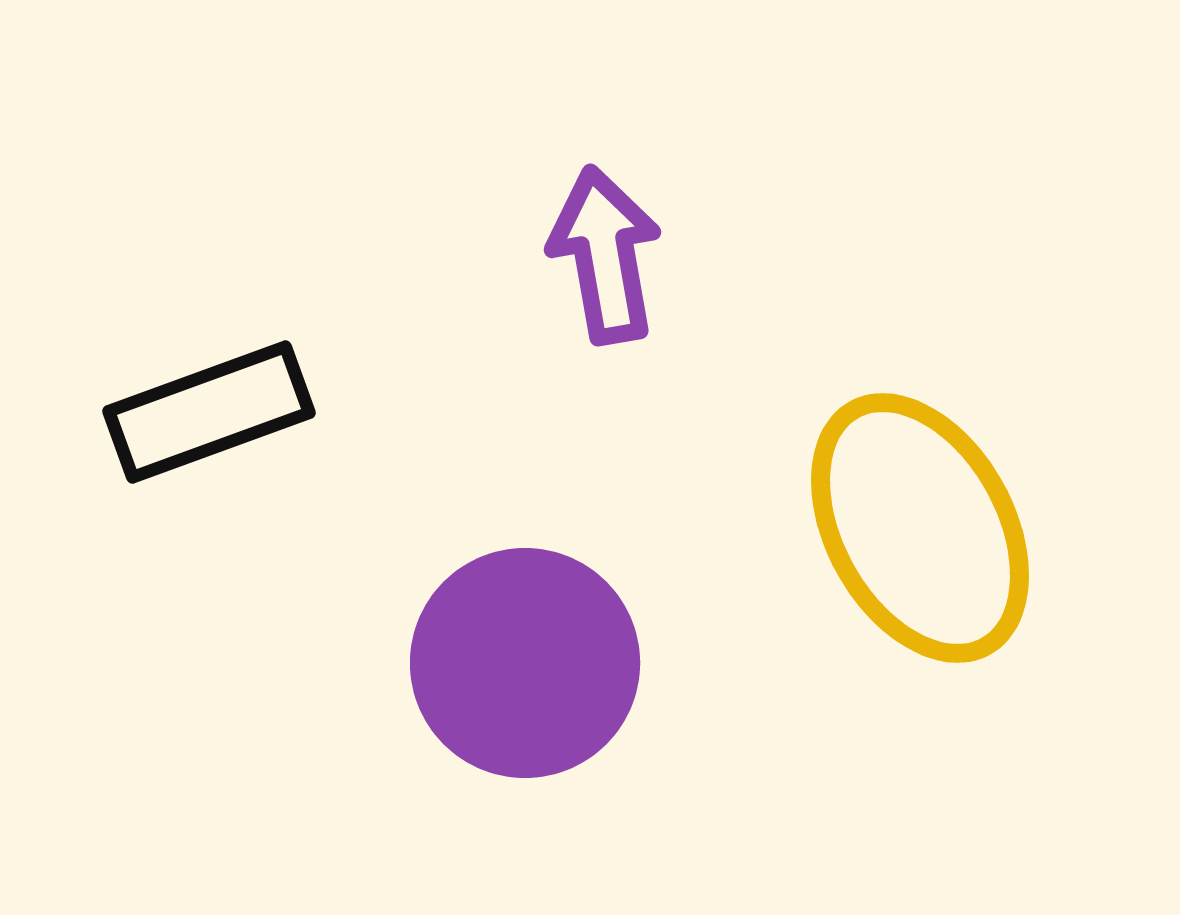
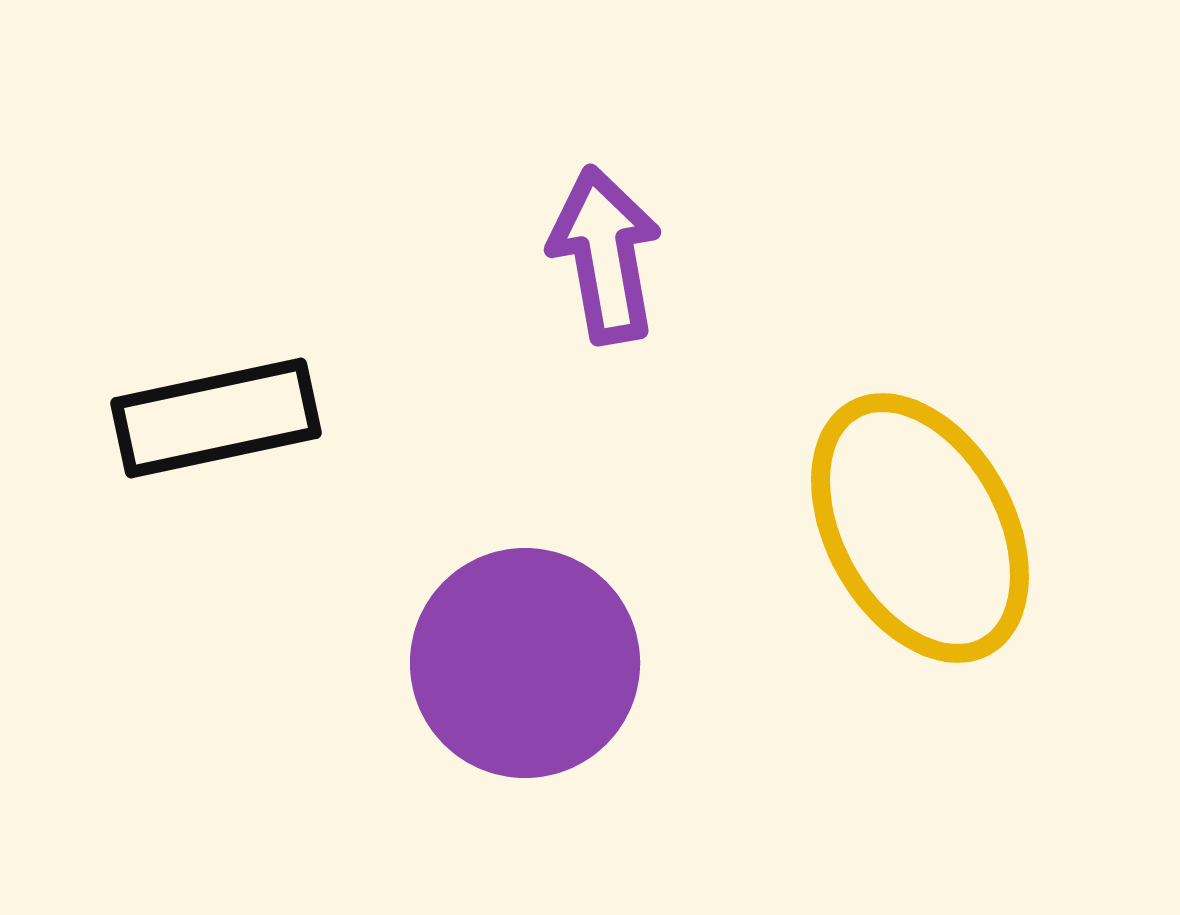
black rectangle: moved 7 px right, 6 px down; rotated 8 degrees clockwise
